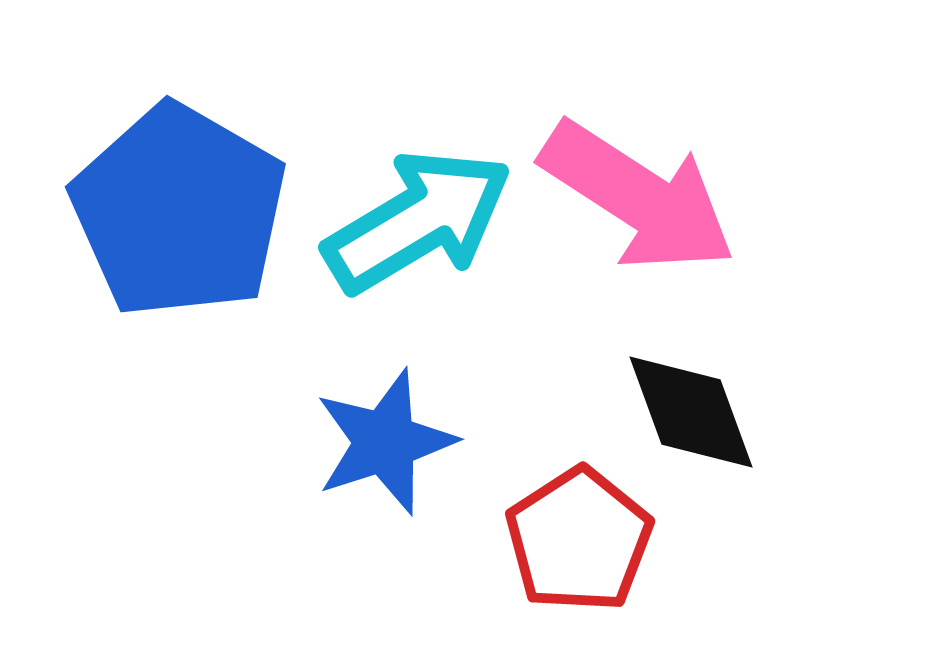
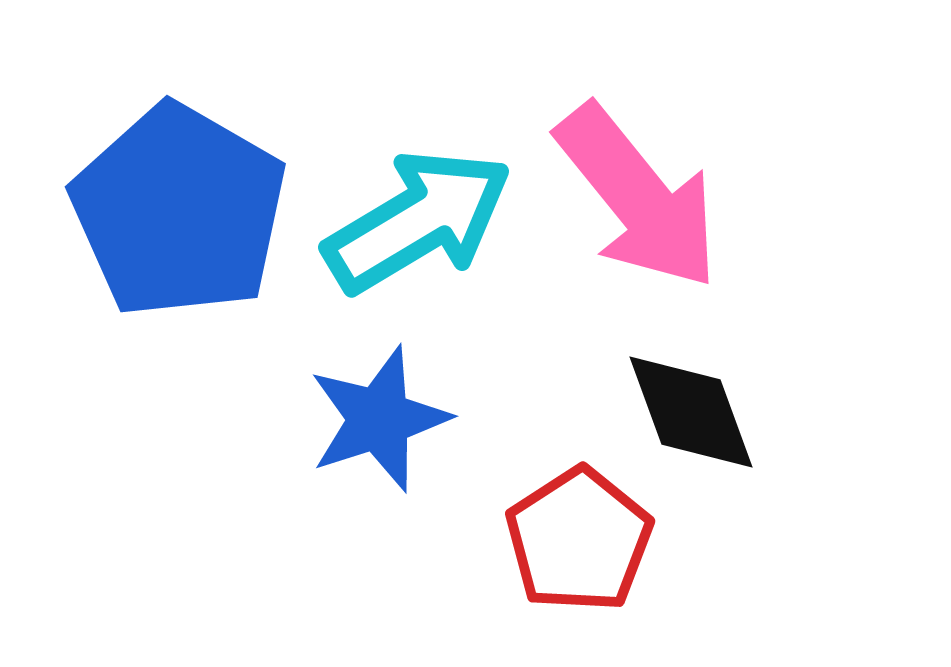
pink arrow: rotated 18 degrees clockwise
blue star: moved 6 px left, 23 px up
